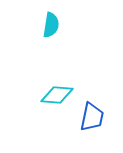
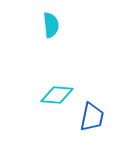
cyan semicircle: rotated 15 degrees counterclockwise
